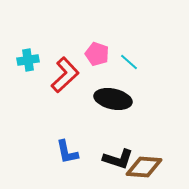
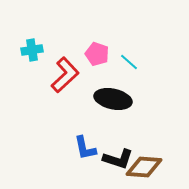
cyan cross: moved 4 px right, 10 px up
blue L-shape: moved 18 px right, 4 px up
